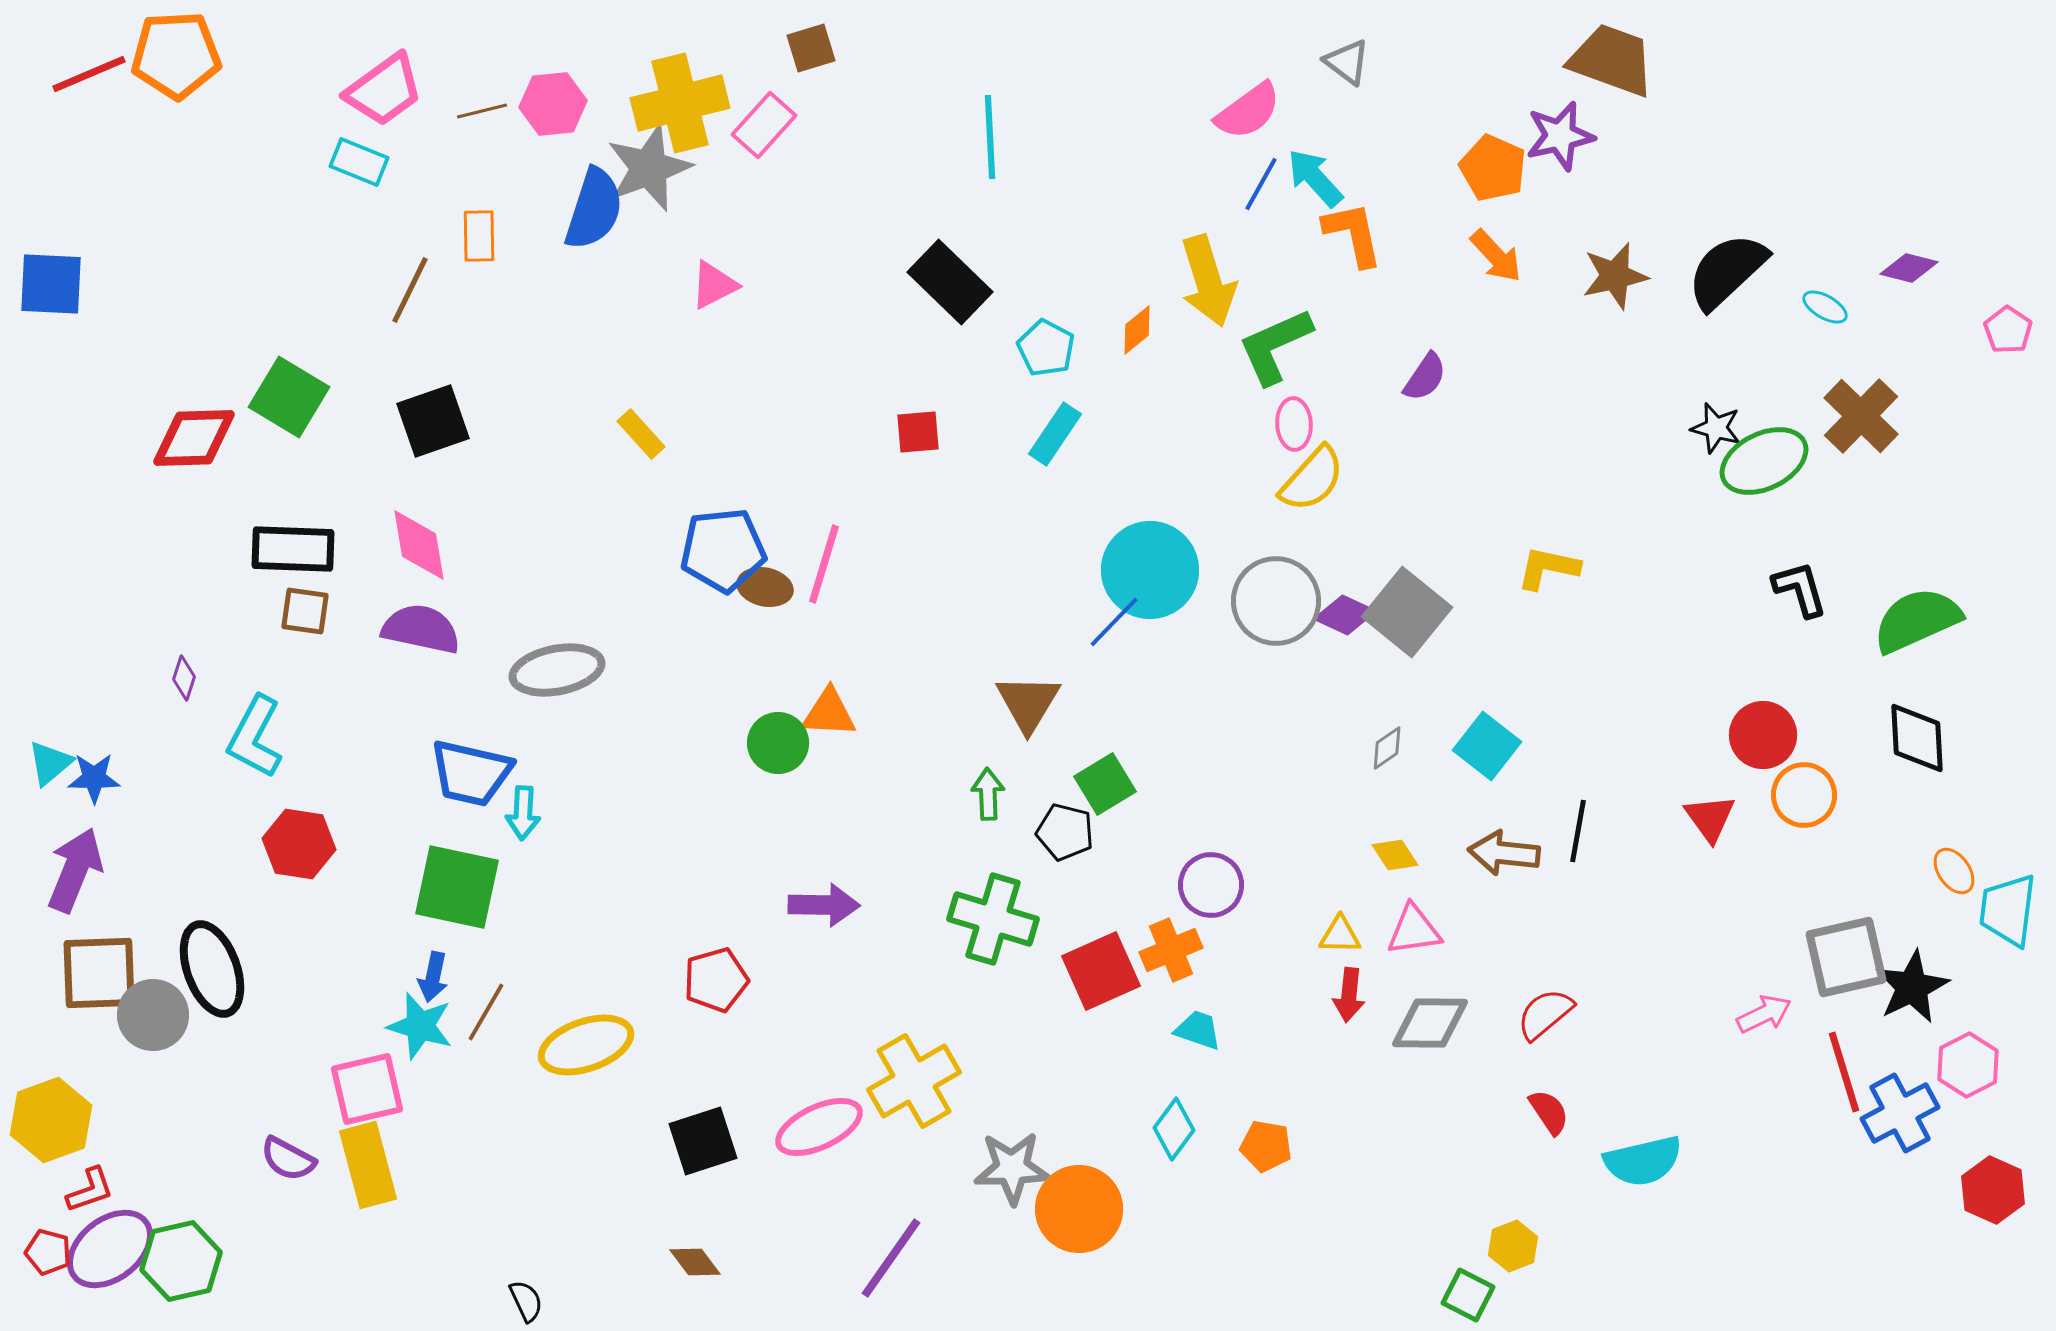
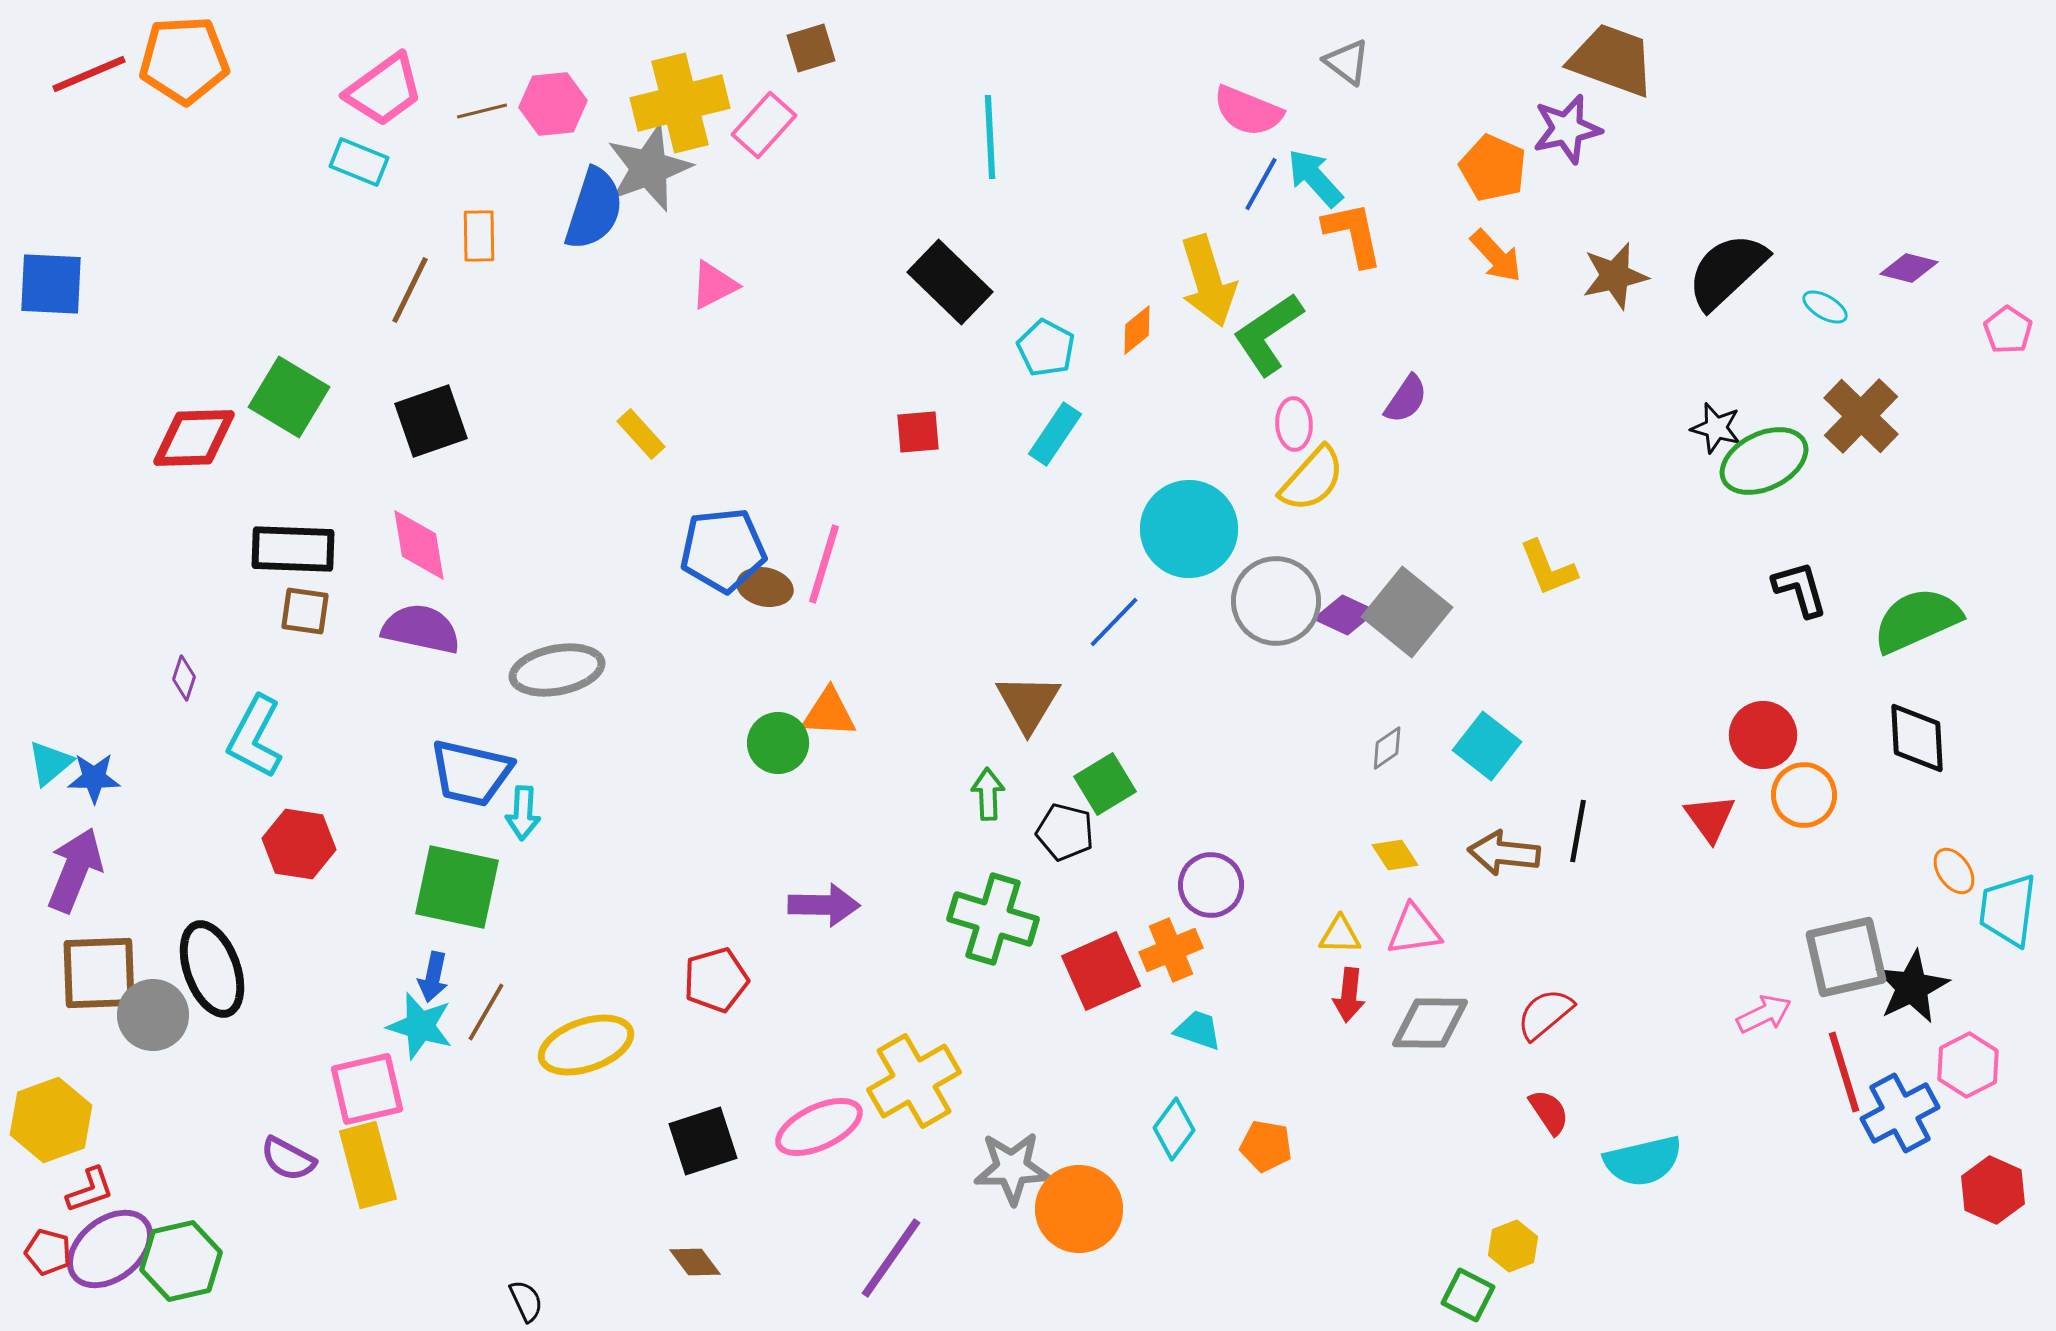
orange pentagon at (176, 55): moved 8 px right, 5 px down
pink semicircle at (1248, 111): rotated 58 degrees clockwise
purple star at (1560, 136): moved 7 px right, 7 px up
green L-shape at (1275, 346): moved 7 px left, 12 px up; rotated 10 degrees counterclockwise
purple semicircle at (1425, 377): moved 19 px left, 22 px down
black square at (433, 421): moved 2 px left
yellow L-shape at (1548, 568): rotated 124 degrees counterclockwise
cyan circle at (1150, 570): moved 39 px right, 41 px up
